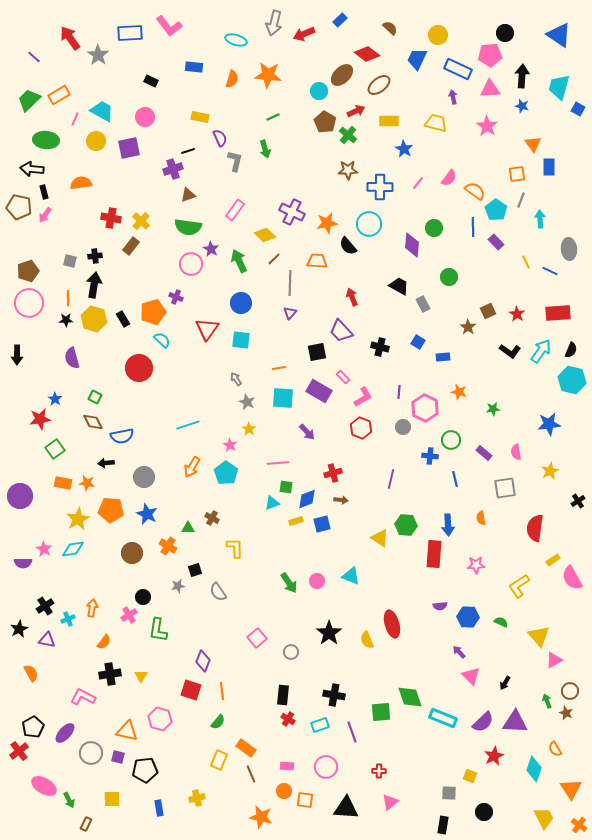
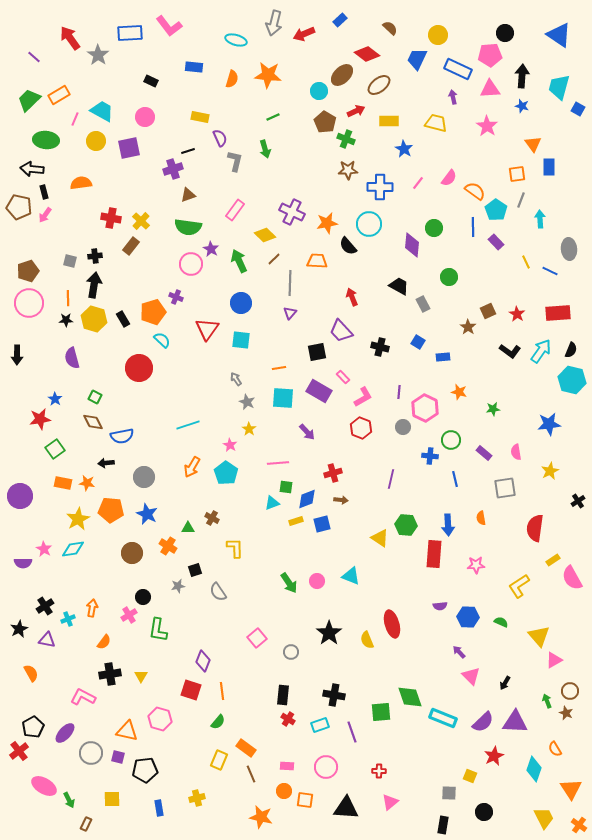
green cross at (348, 135): moved 2 px left, 4 px down; rotated 18 degrees counterclockwise
